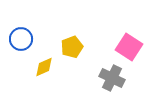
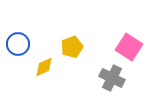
blue circle: moved 3 px left, 5 px down
